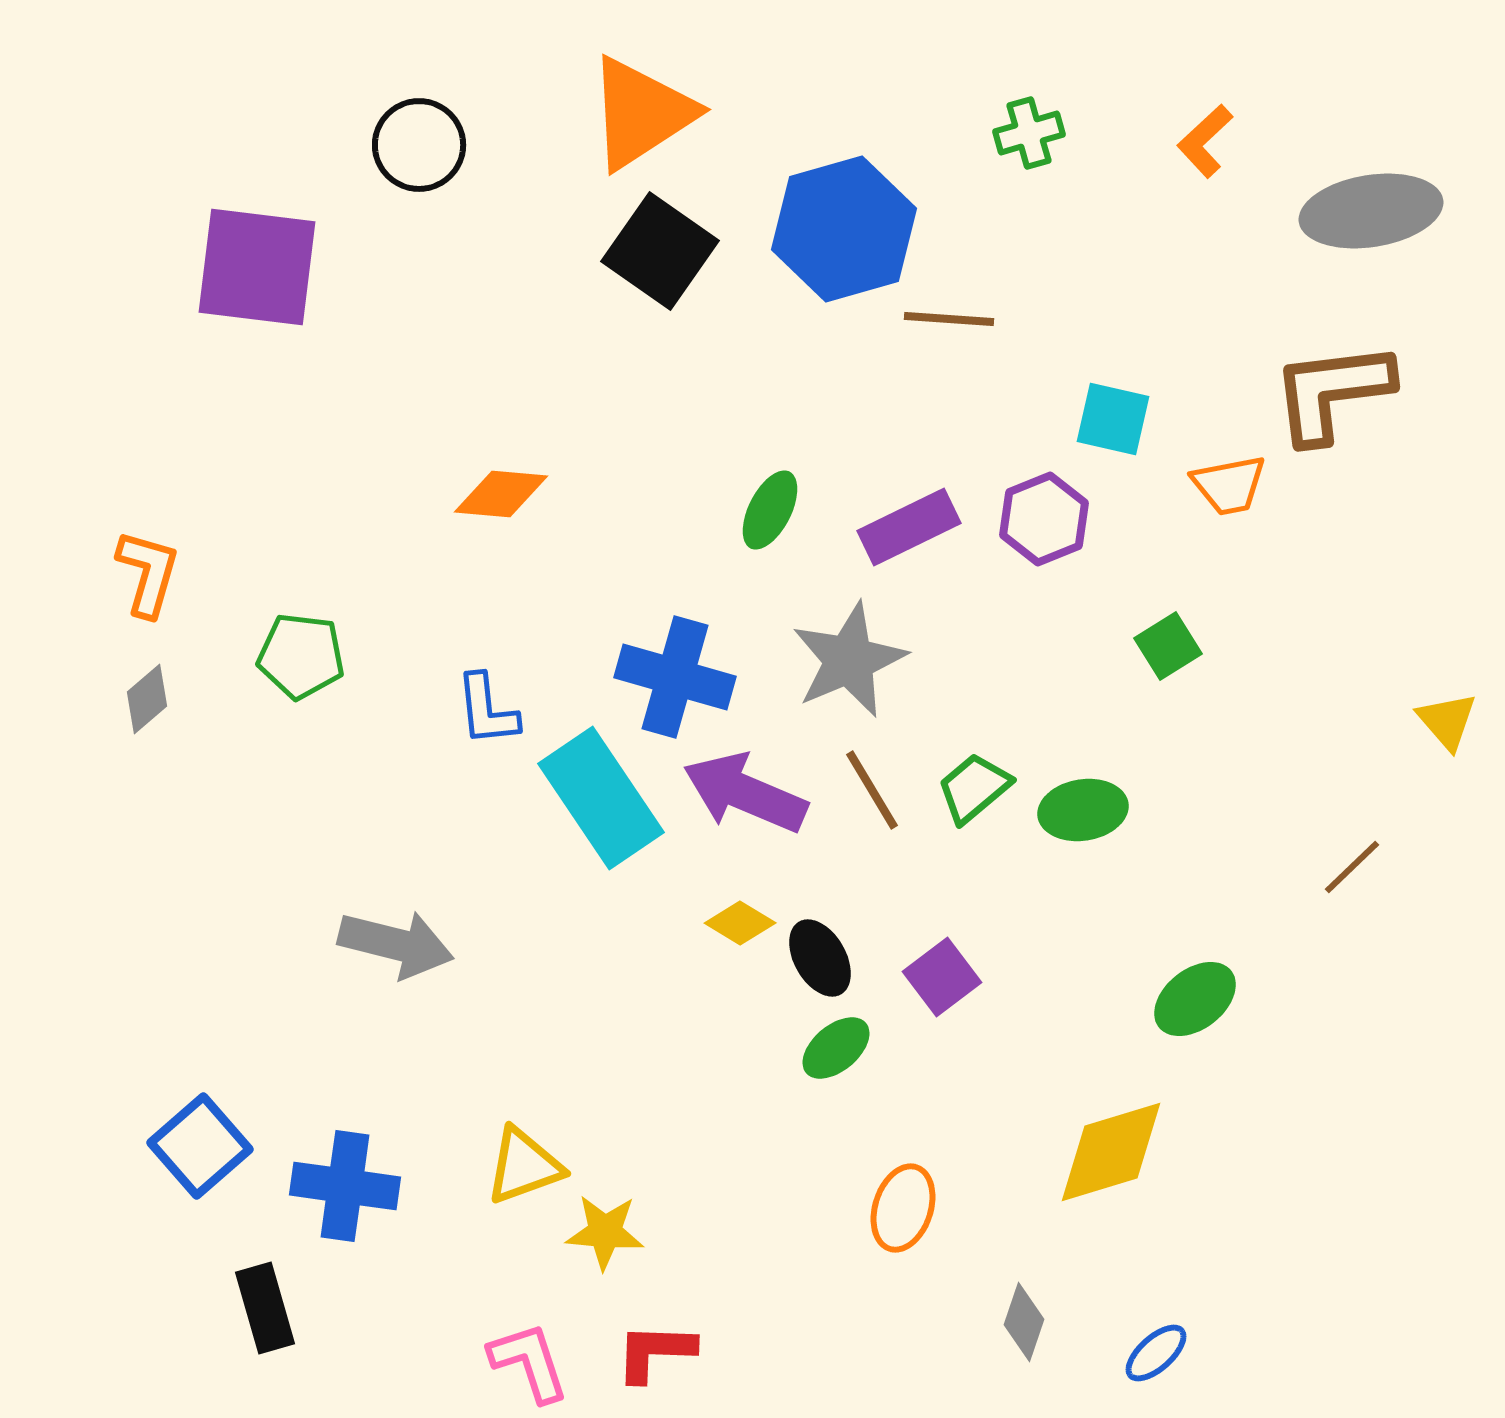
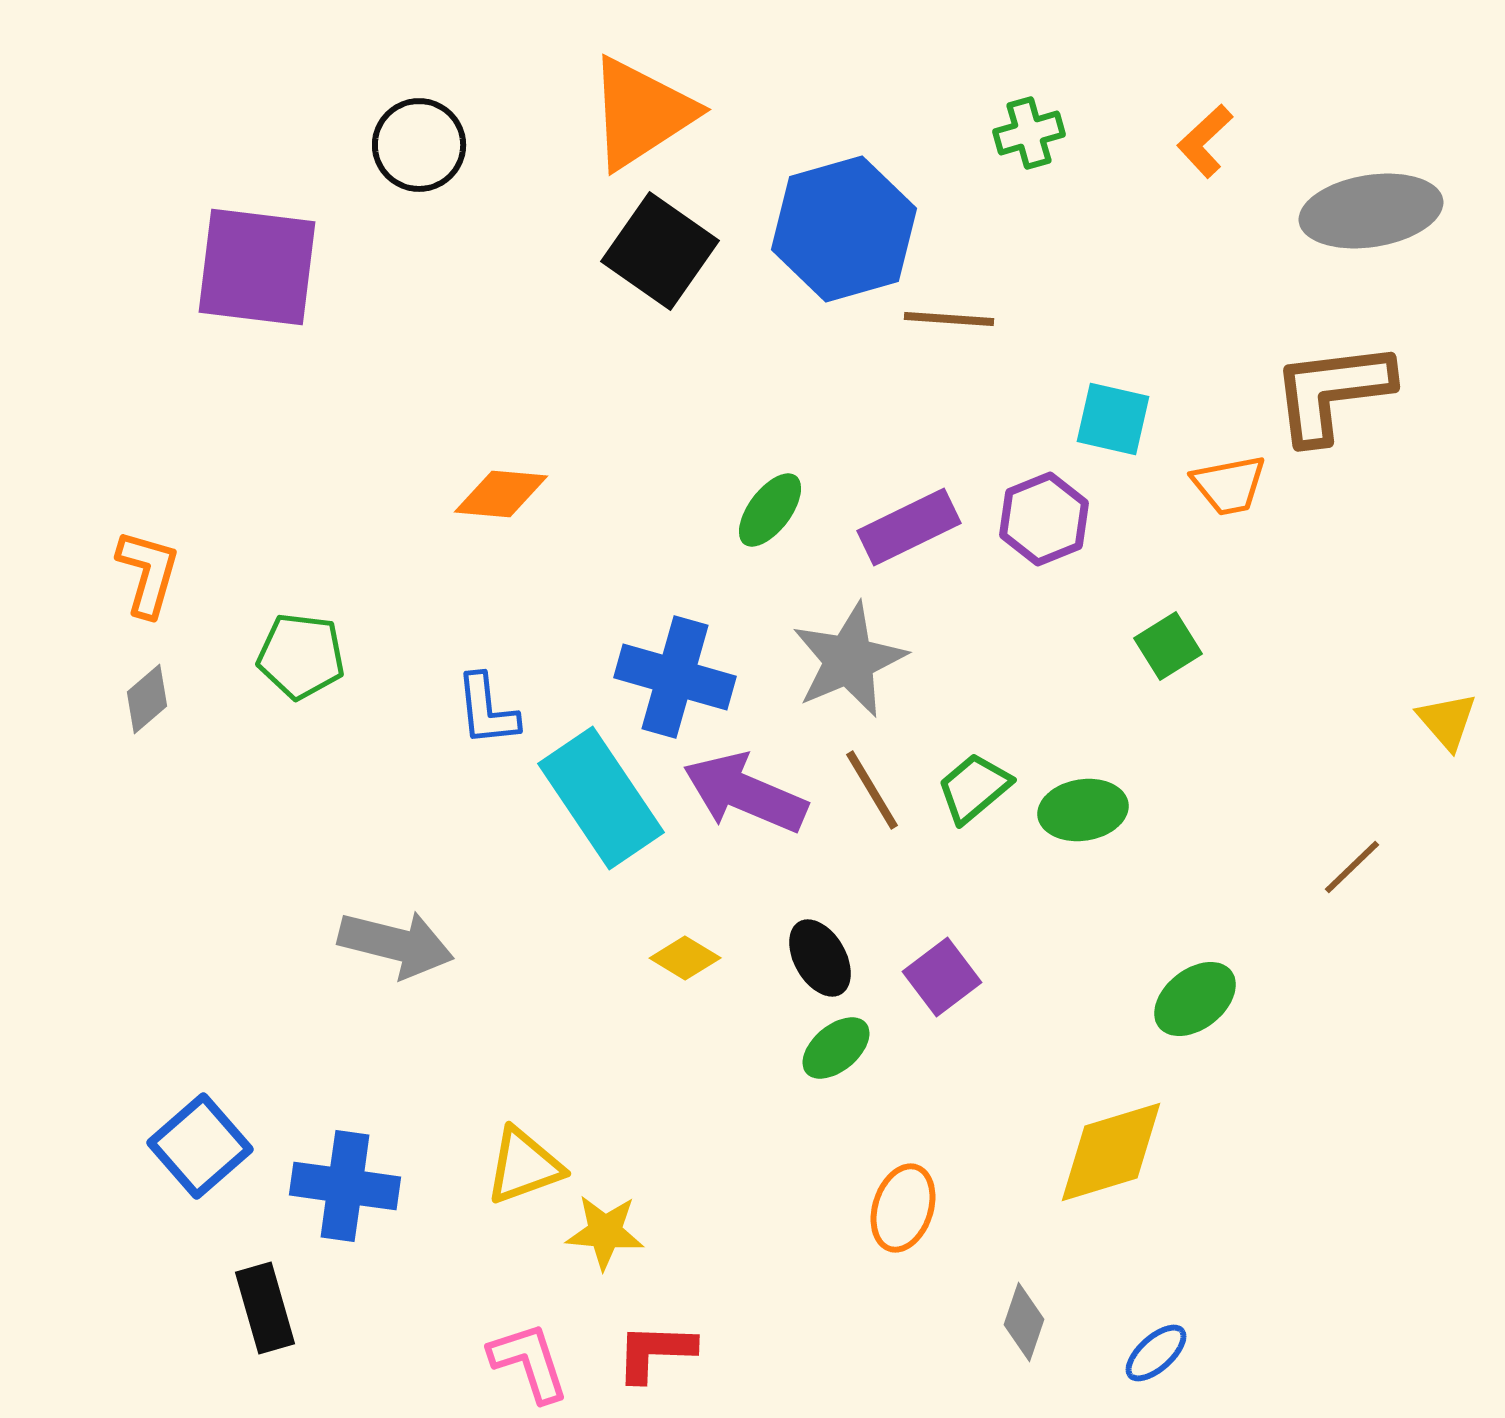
green ellipse at (770, 510): rotated 10 degrees clockwise
yellow diamond at (740, 923): moved 55 px left, 35 px down
